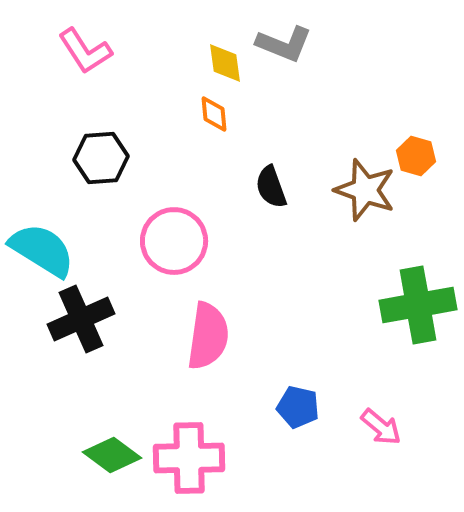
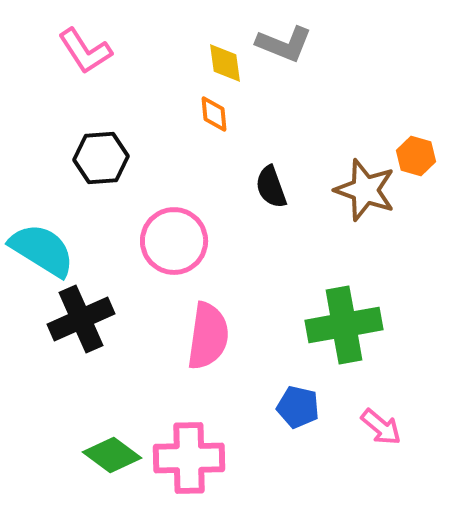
green cross: moved 74 px left, 20 px down
